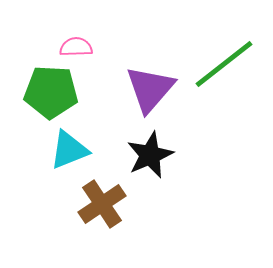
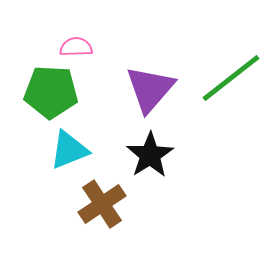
green line: moved 7 px right, 14 px down
black star: rotated 9 degrees counterclockwise
